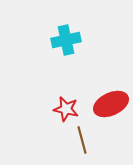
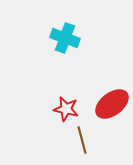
cyan cross: moved 1 px left, 2 px up; rotated 32 degrees clockwise
red ellipse: moved 1 px right; rotated 12 degrees counterclockwise
